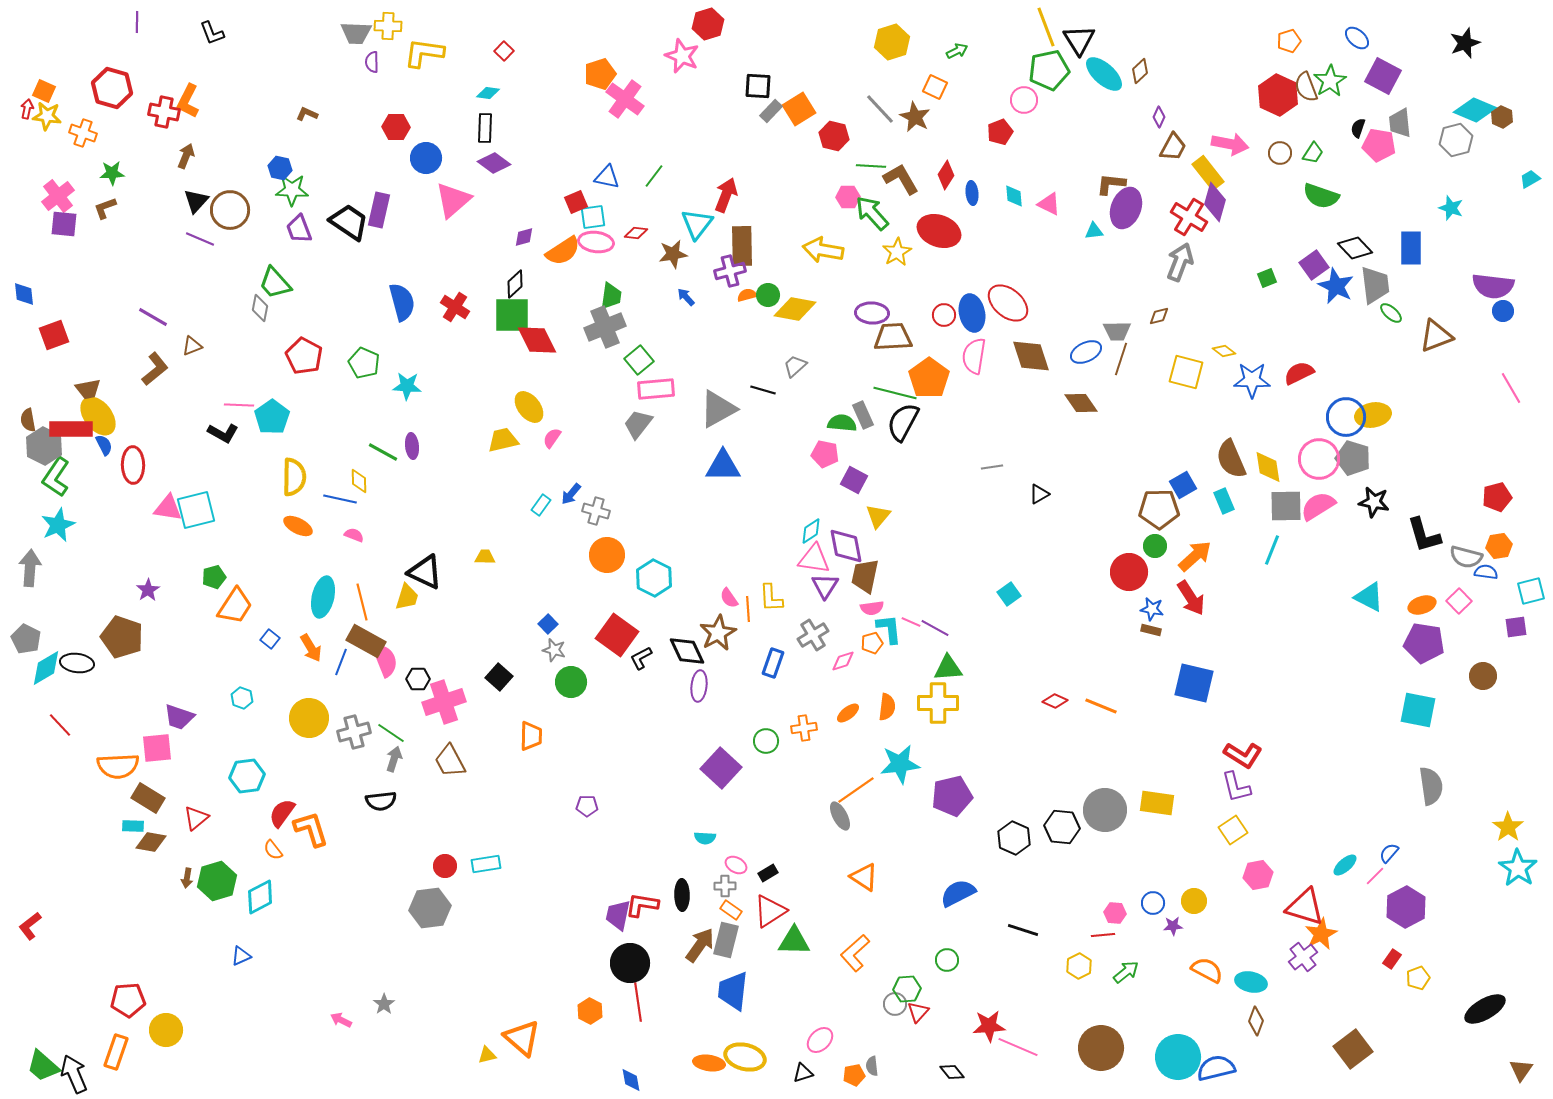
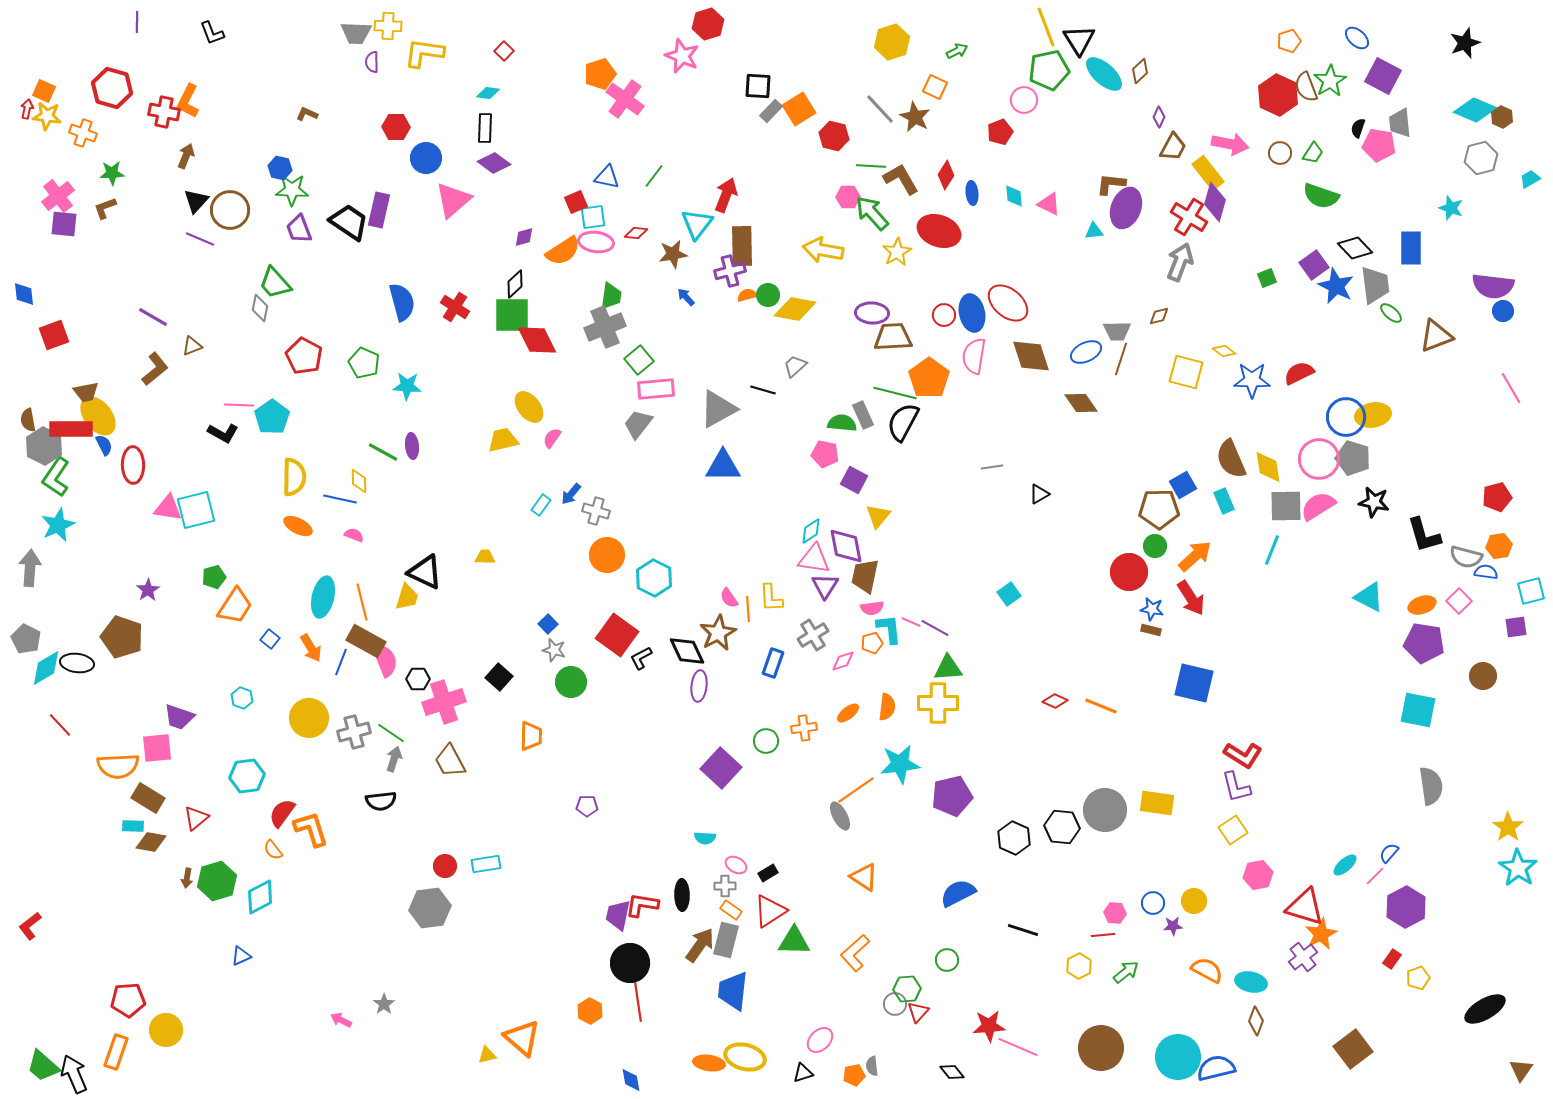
gray hexagon at (1456, 140): moved 25 px right, 18 px down
brown trapezoid at (88, 389): moved 2 px left, 3 px down
